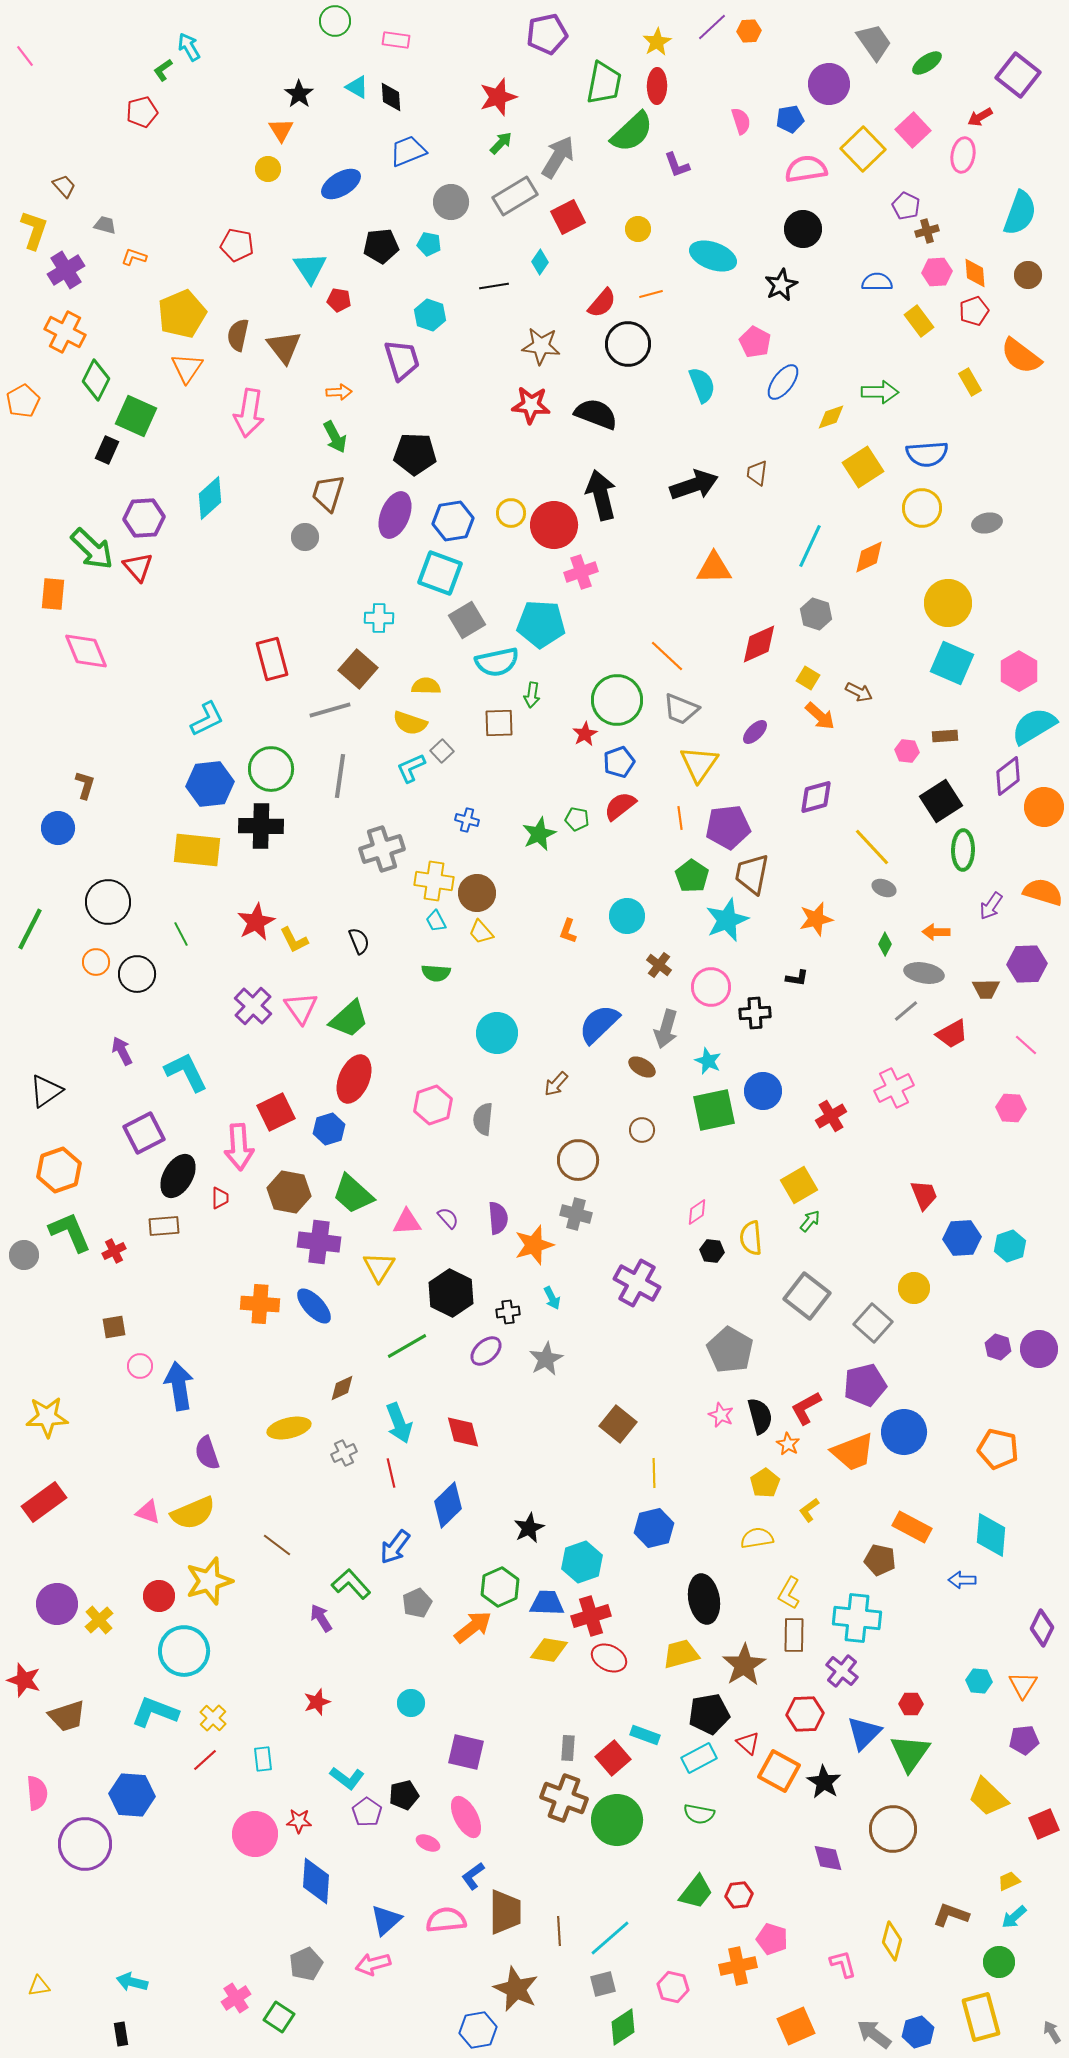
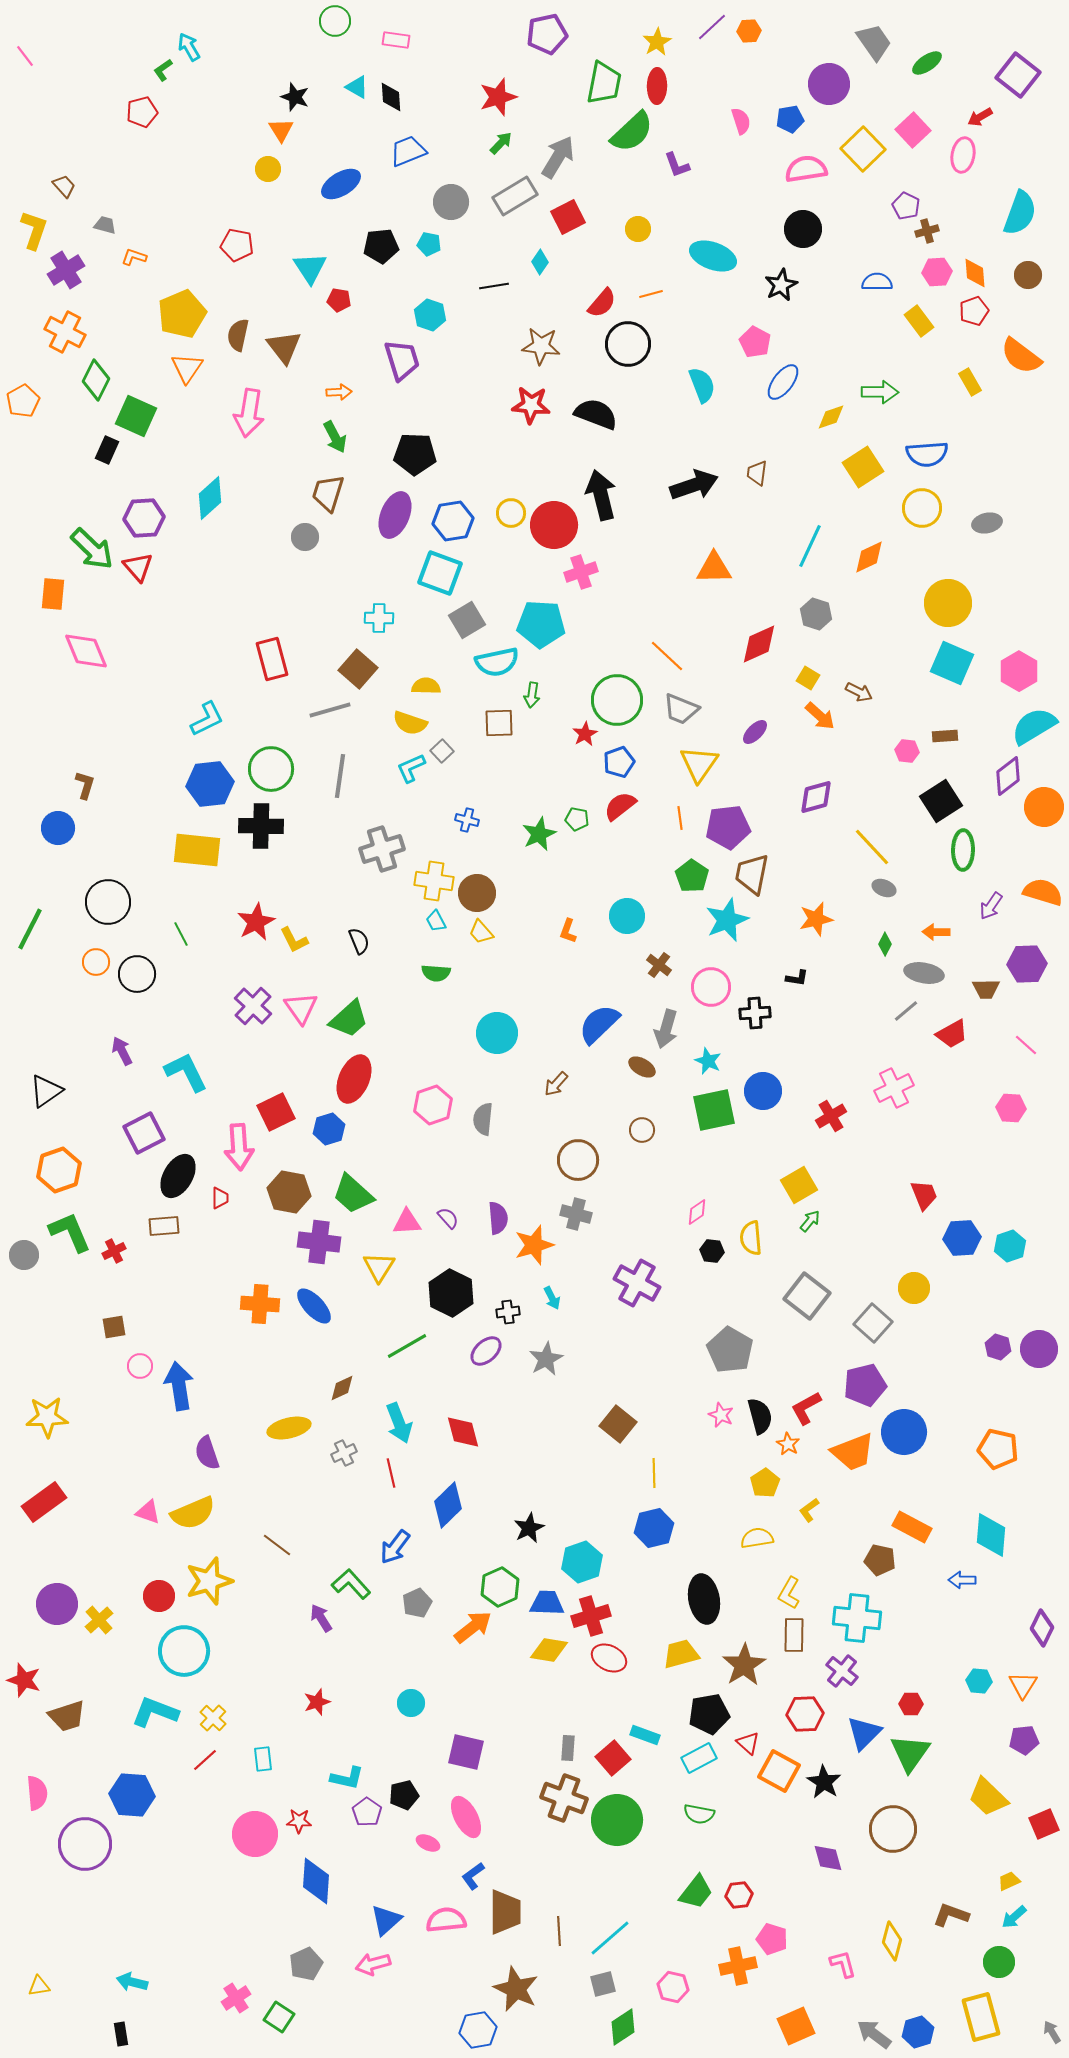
black star at (299, 94): moved 4 px left, 3 px down; rotated 16 degrees counterclockwise
cyan L-shape at (347, 1778): rotated 24 degrees counterclockwise
